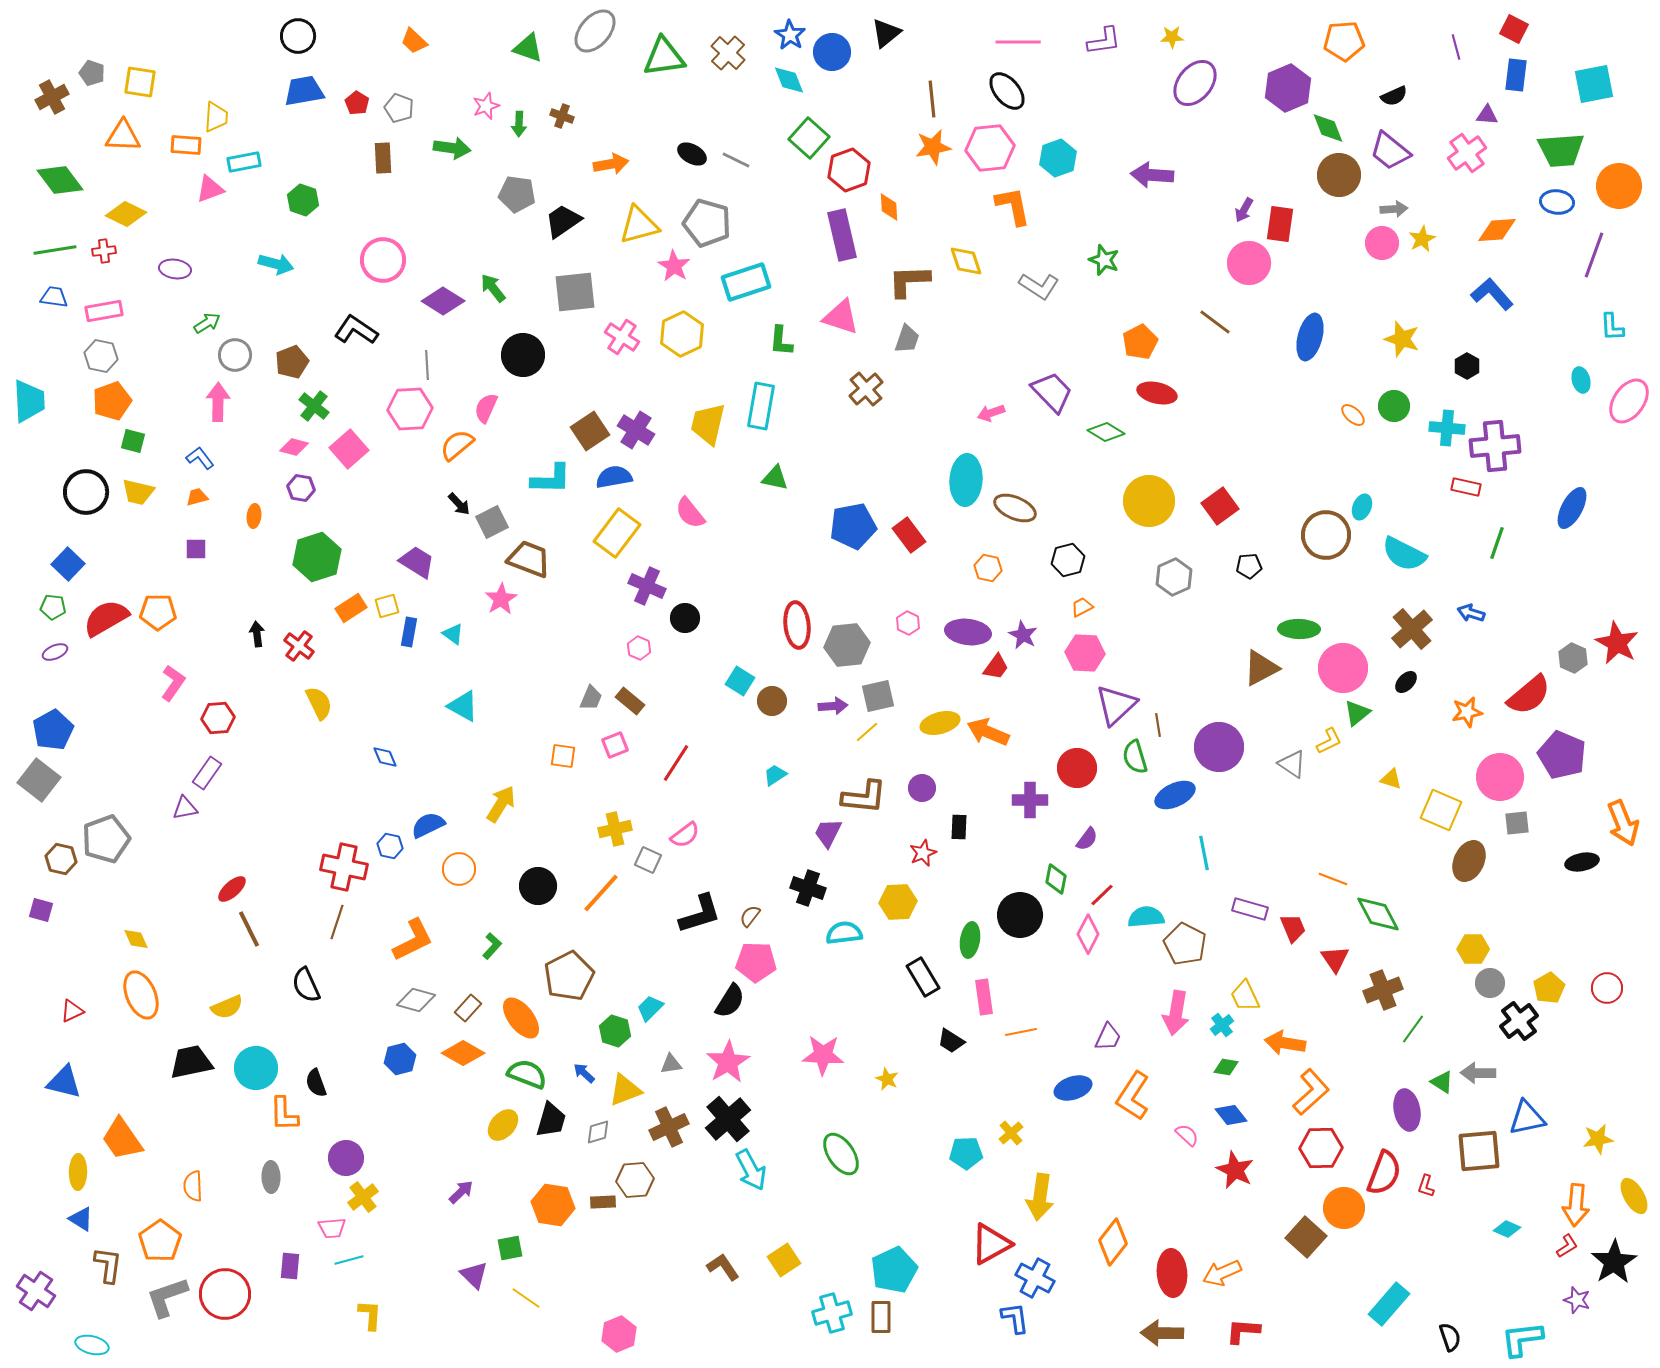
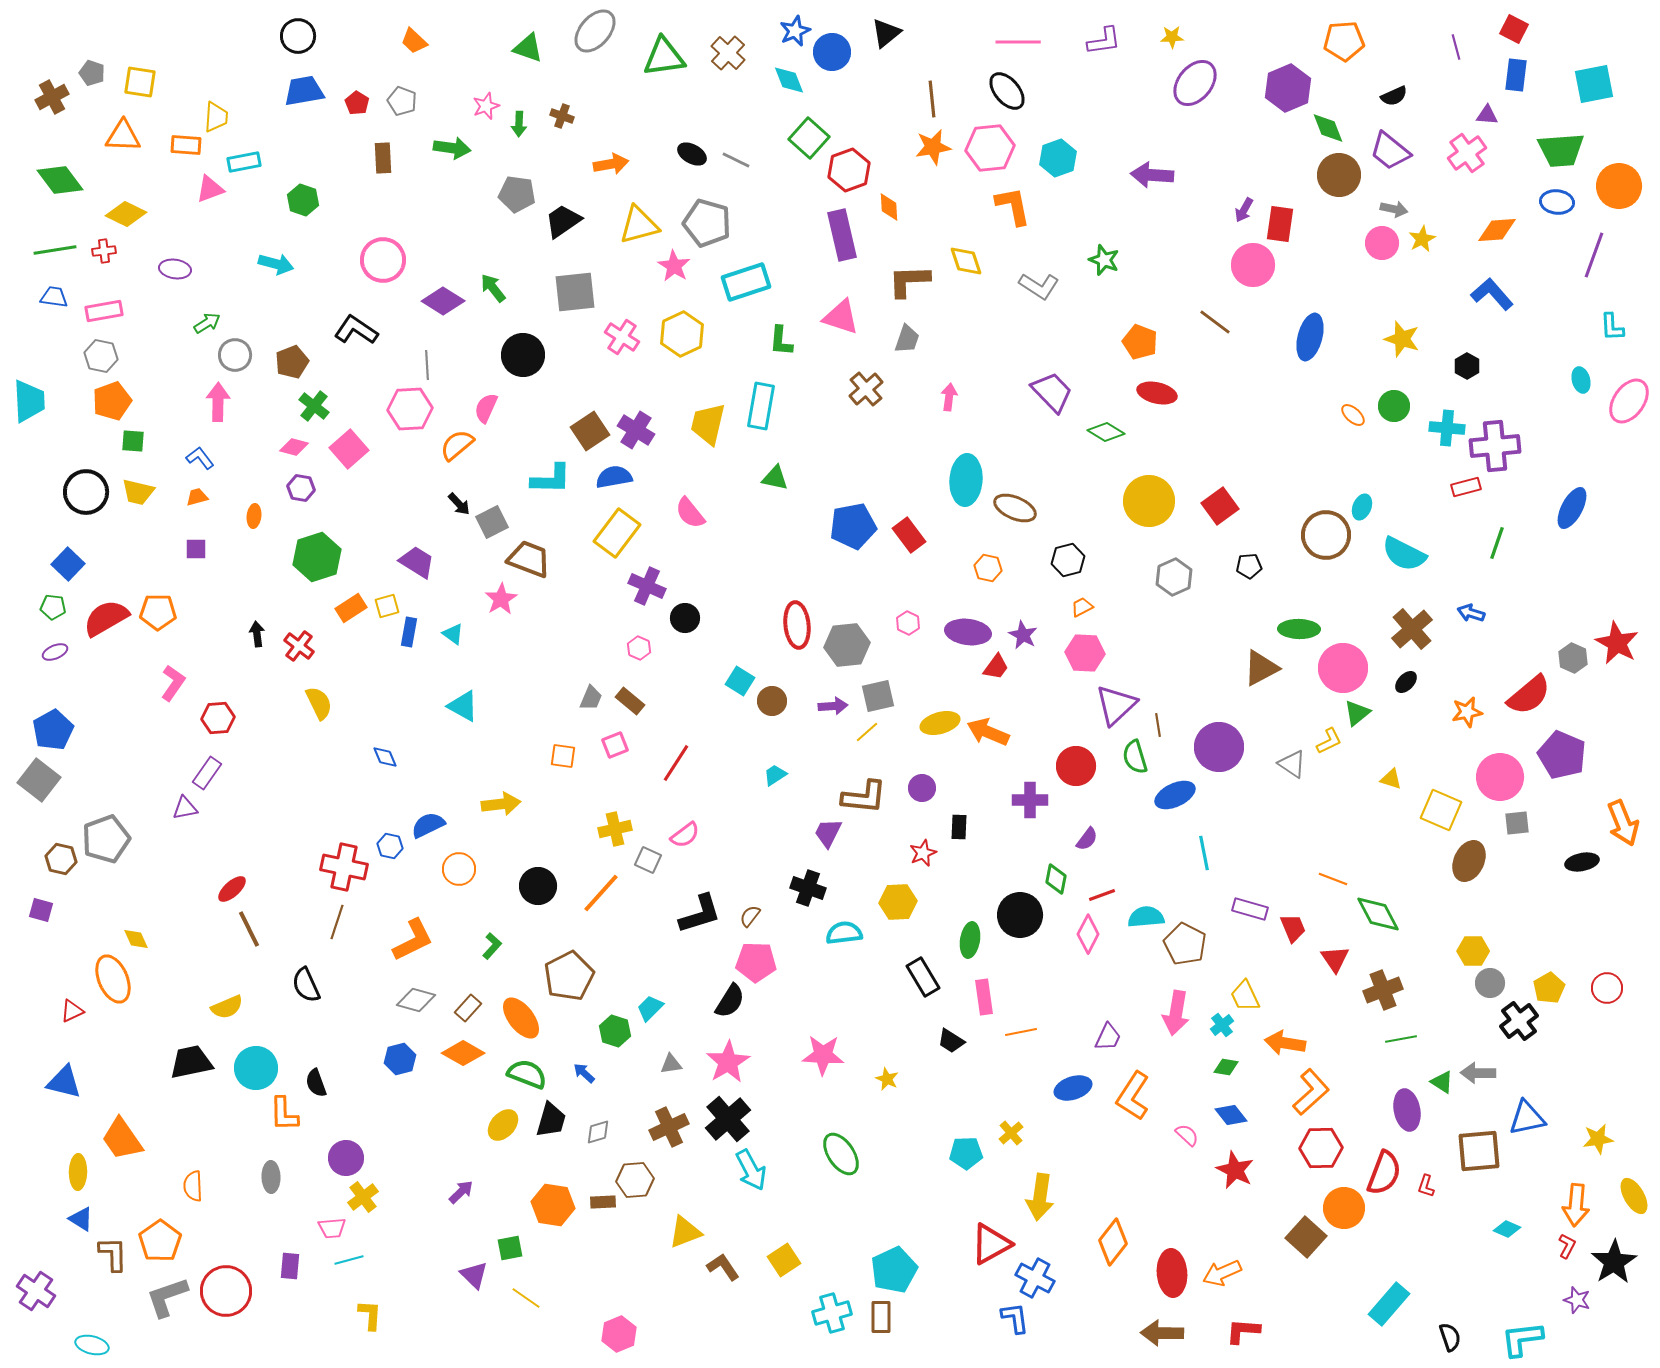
blue star at (790, 35): moved 5 px right, 4 px up; rotated 16 degrees clockwise
gray pentagon at (399, 108): moved 3 px right, 7 px up
gray arrow at (1394, 209): rotated 16 degrees clockwise
pink circle at (1249, 263): moved 4 px right, 2 px down
orange pentagon at (1140, 342): rotated 24 degrees counterclockwise
pink arrow at (991, 413): moved 42 px left, 16 px up; rotated 116 degrees clockwise
green square at (133, 441): rotated 10 degrees counterclockwise
red rectangle at (1466, 487): rotated 28 degrees counterclockwise
red circle at (1077, 768): moved 1 px left, 2 px up
yellow arrow at (501, 804): rotated 51 degrees clockwise
red line at (1102, 895): rotated 24 degrees clockwise
yellow hexagon at (1473, 949): moved 2 px down
orange ellipse at (141, 995): moved 28 px left, 16 px up
green line at (1413, 1029): moved 12 px left, 10 px down; rotated 44 degrees clockwise
yellow triangle at (625, 1090): moved 60 px right, 142 px down
red L-shape at (1567, 1246): rotated 30 degrees counterclockwise
brown L-shape at (108, 1265): moved 5 px right, 11 px up; rotated 9 degrees counterclockwise
red circle at (225, 1294): moved 1 px right, 3 px up
